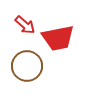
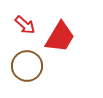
red trapezoid: moved 2 px right, 1 px up; rotated 48 degrees counterclockwise
